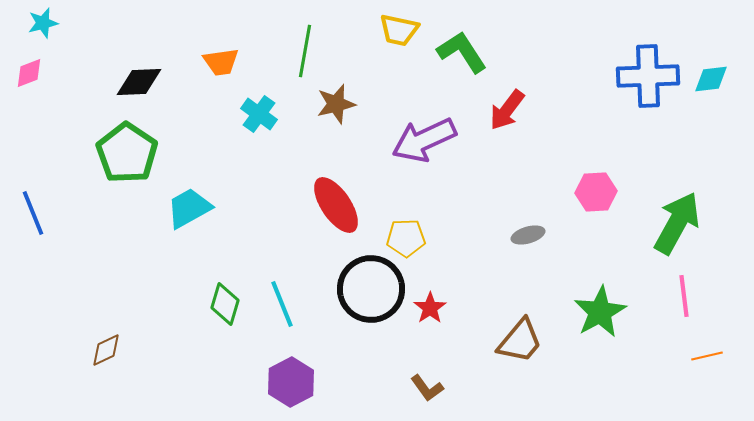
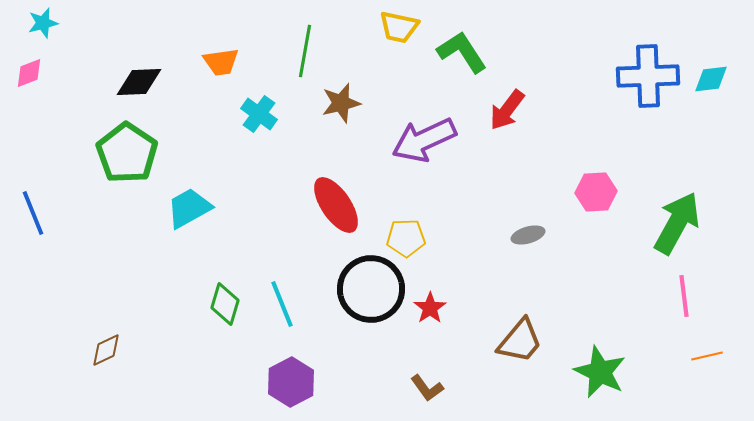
yellow trapezoid: moved 3 px up
brown star: moved 5 px right, 1 px up
green star: moved 60 px down; rotated 18 degrees counterclockwise
